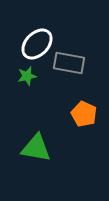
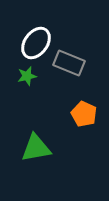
white ellipse: moved 1 px left, 1 px up; rotated 8 degrees counterclockwise
gray rectangle: rotated 12 degrees clockwise
green triangle: rotated 20 degrees counterclockwise
